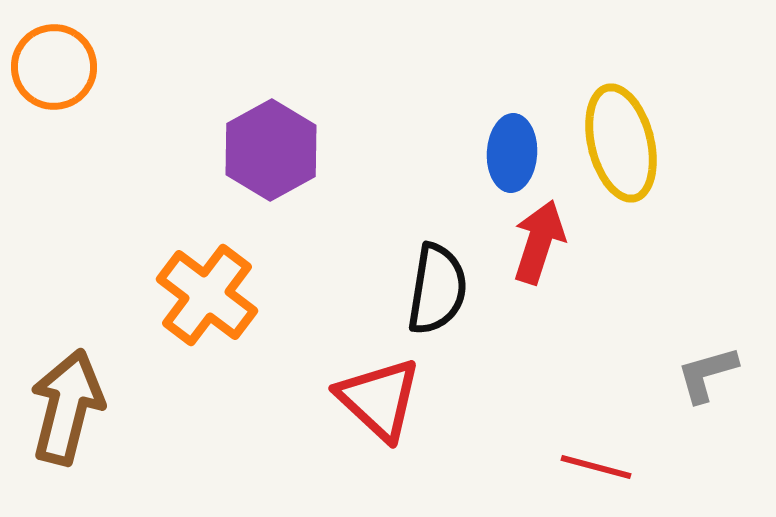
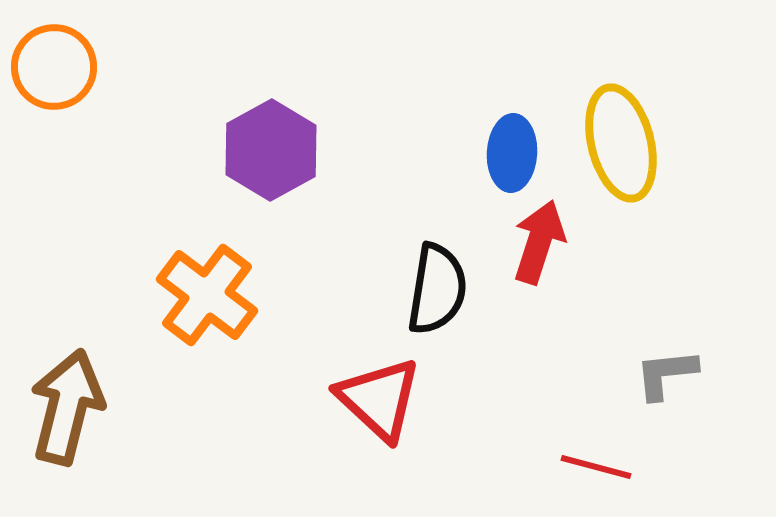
gray L-shape: moved 41 px left; rotated 10 degrees clockwise
